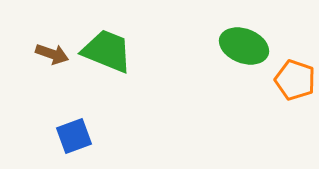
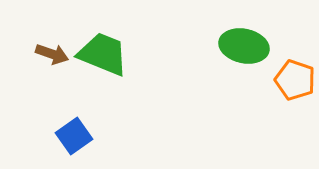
green ellipse: rotated 9 degrees counterclockwise
green trapezoid: moved 4 px left, 3 px down
blue square: rotated 15 degrees counterclockwise
